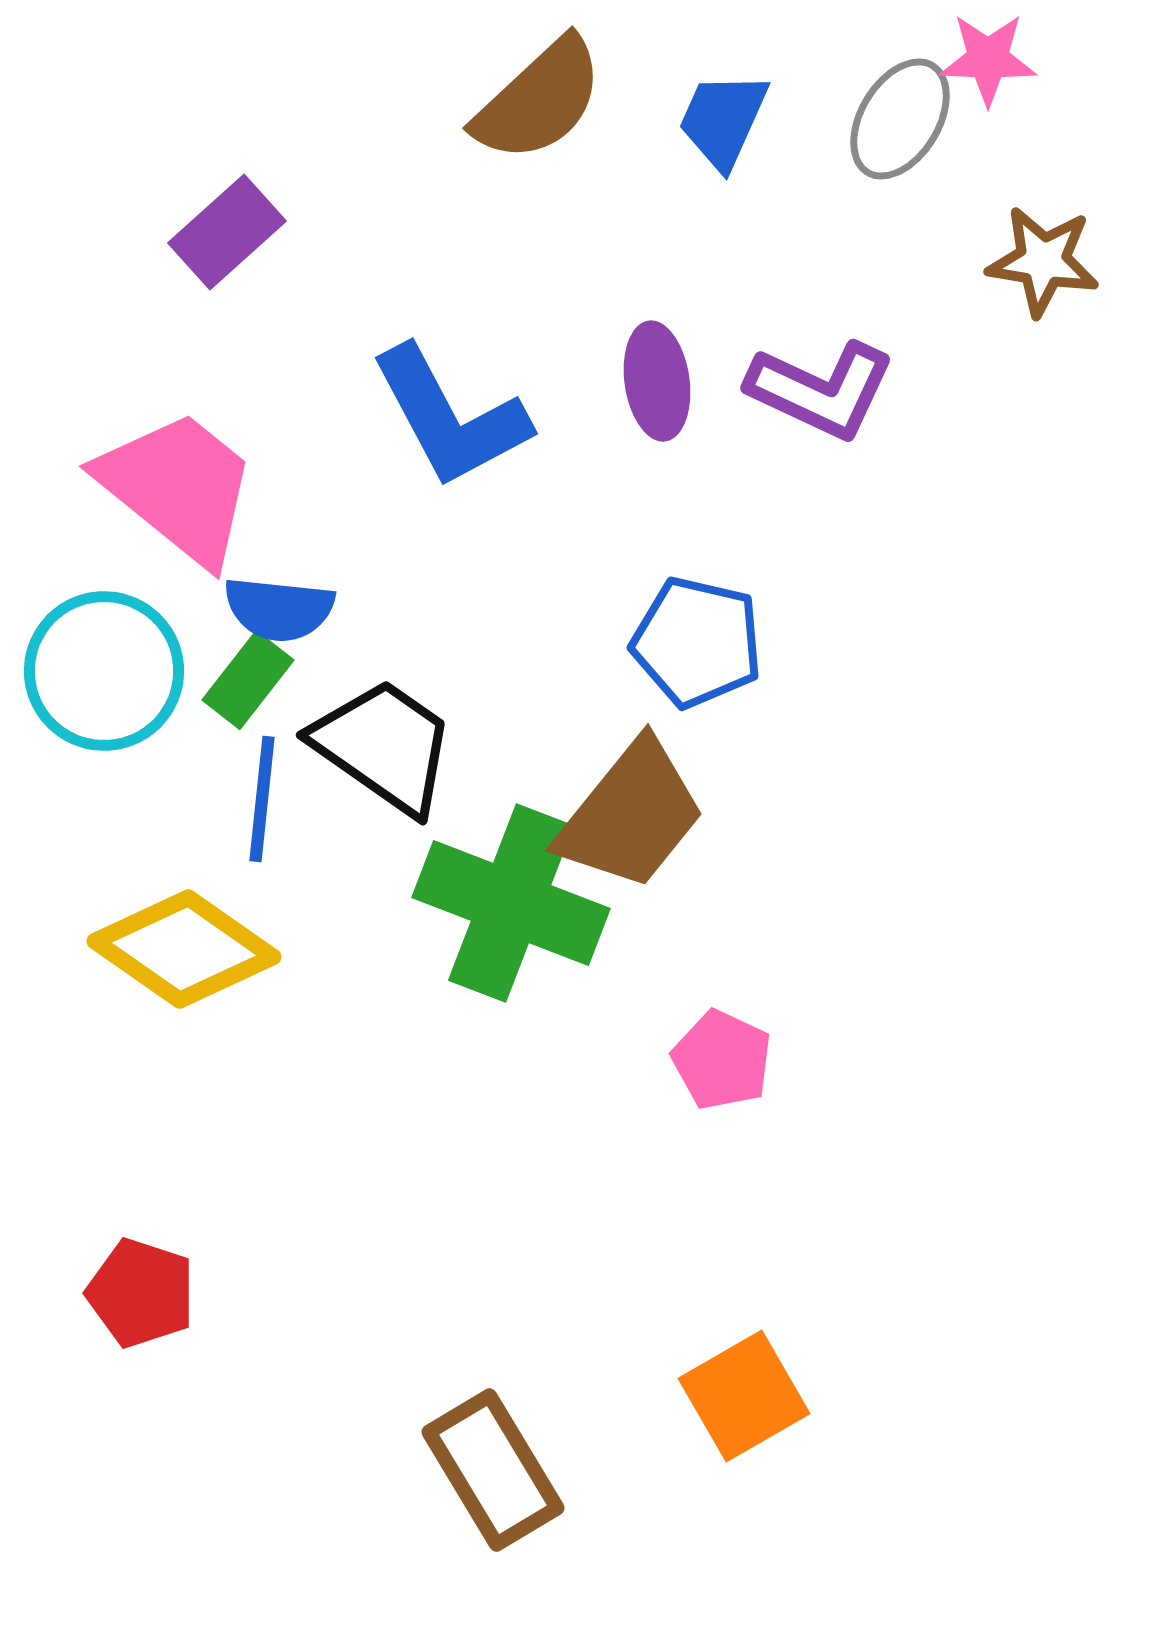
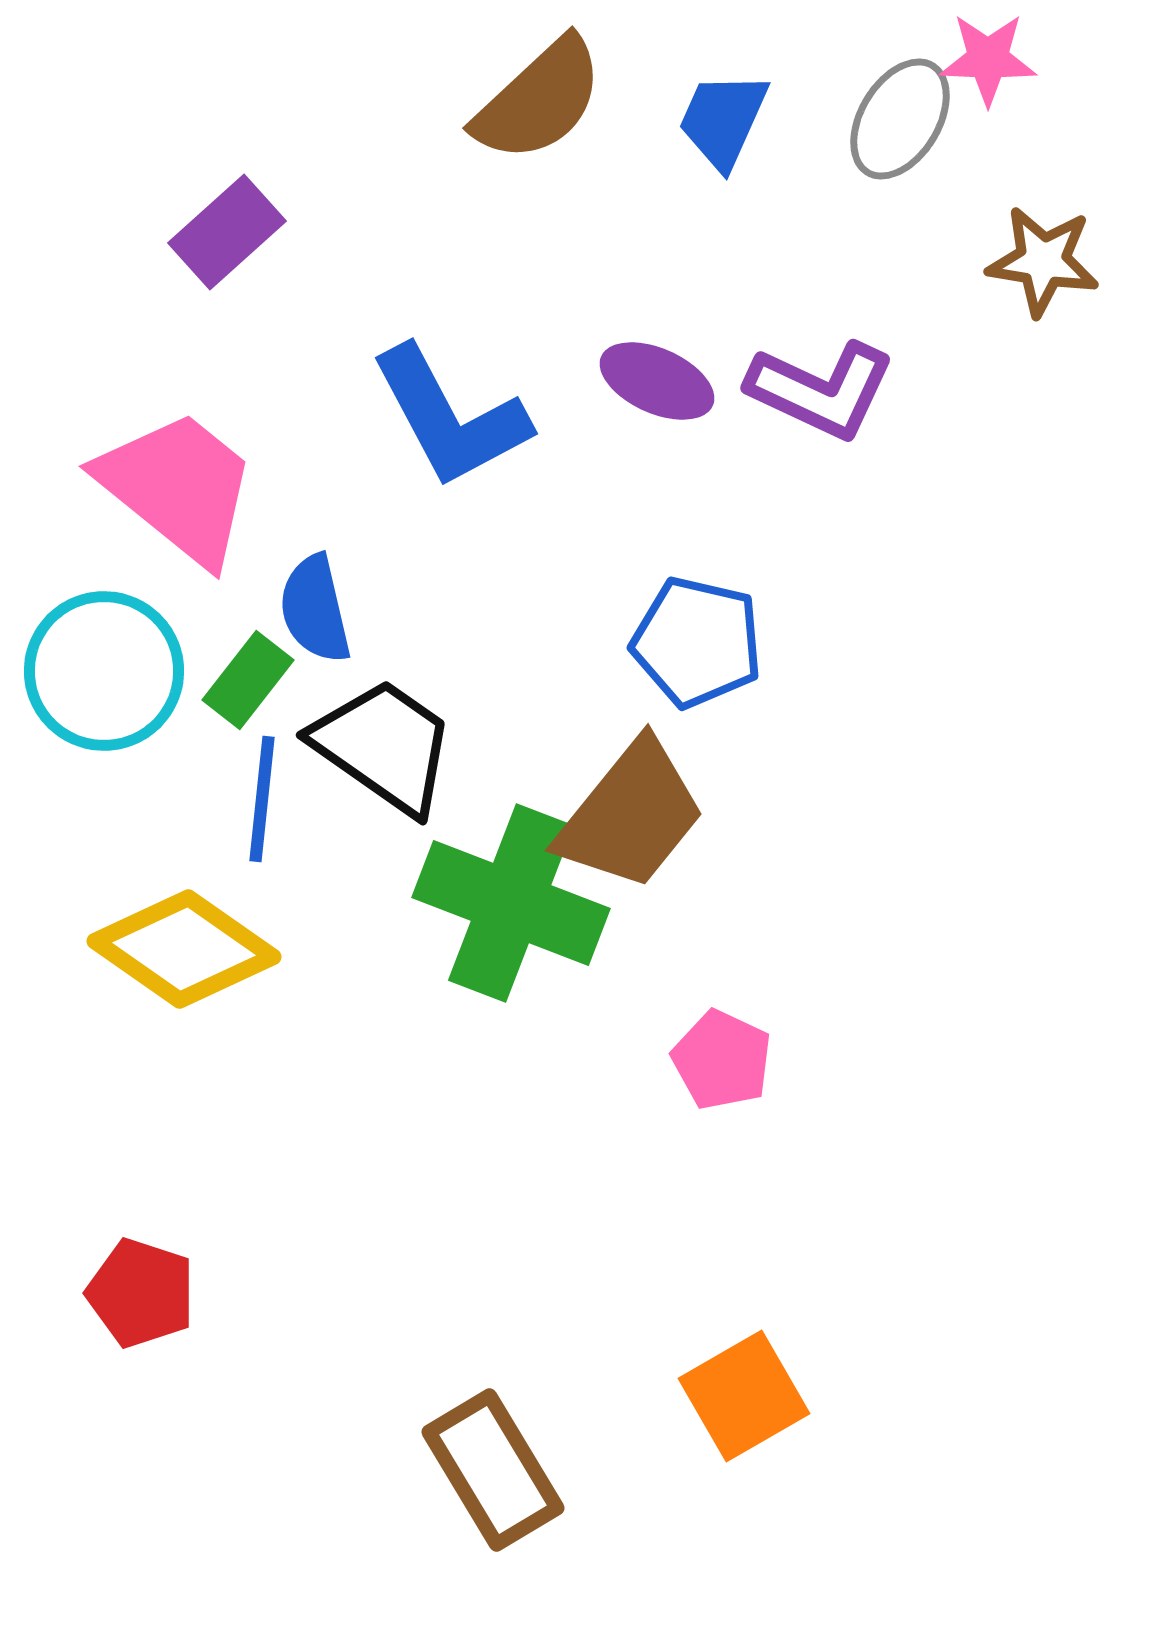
purple ellipse: rotated 58 degrees counterclockwise
blue semicircle: moved 36 px right; rotated 71 degrees clockwise
